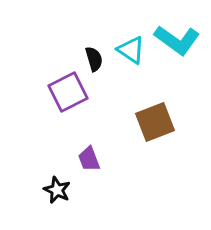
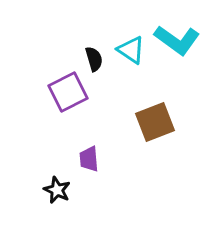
purple trapezoid: rotated 16 degrees clockwise
